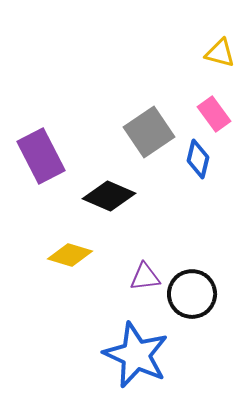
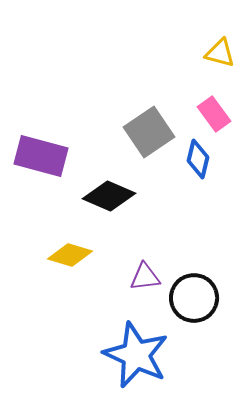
purple rectangle: rotated 48 degrees counterclockwise
black circle: moved 2 px right, 4 px down
